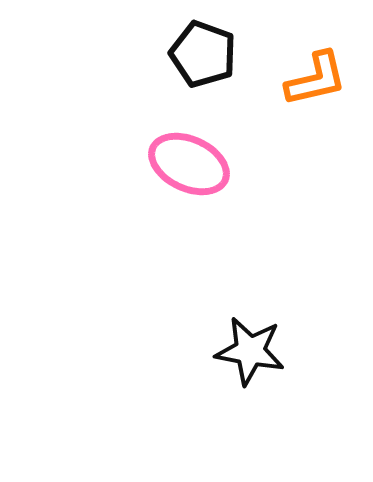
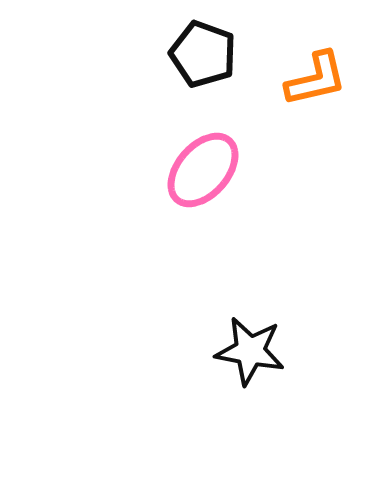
pink ellipse: moved 14 px right, 6 px down; rotated 74 degrees counterclockwise
